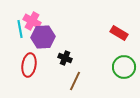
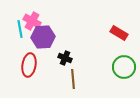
brown line: moved 2 px left, 2 px up; rotated 30 degrees counterclockwise
